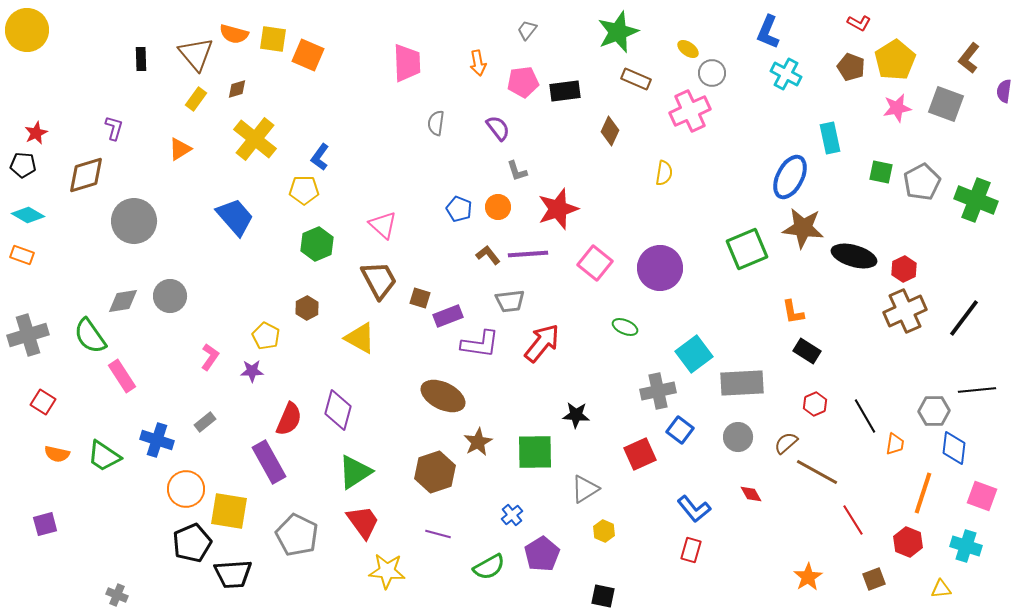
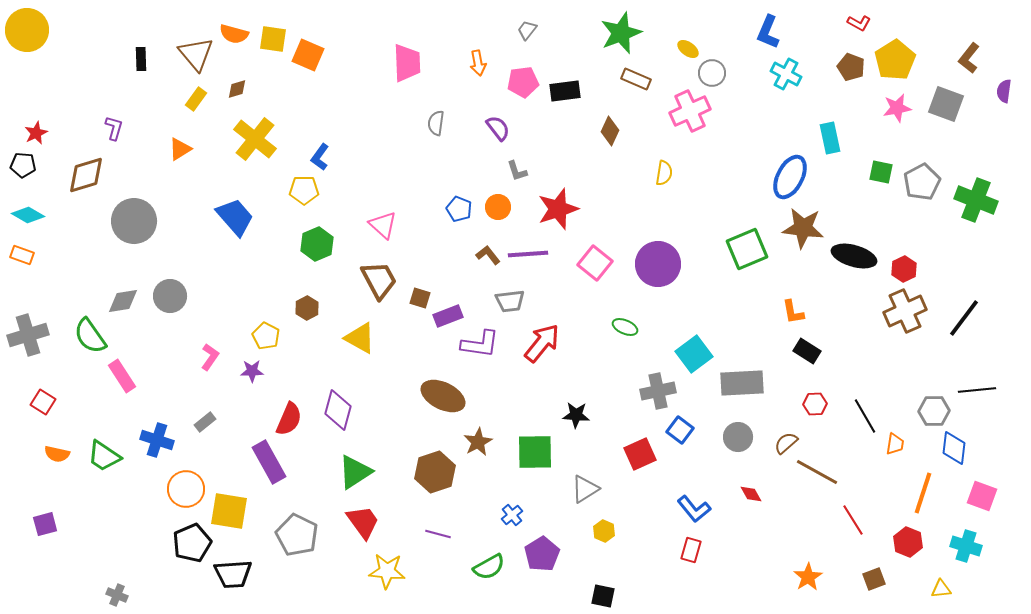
green star at (618, 32): moved 3 px right, 1 px down
purple circle at (660, 268): moved 2 px left, 4 px up
red hexagon at (815, 404): rotated 20 degrees clockwise
